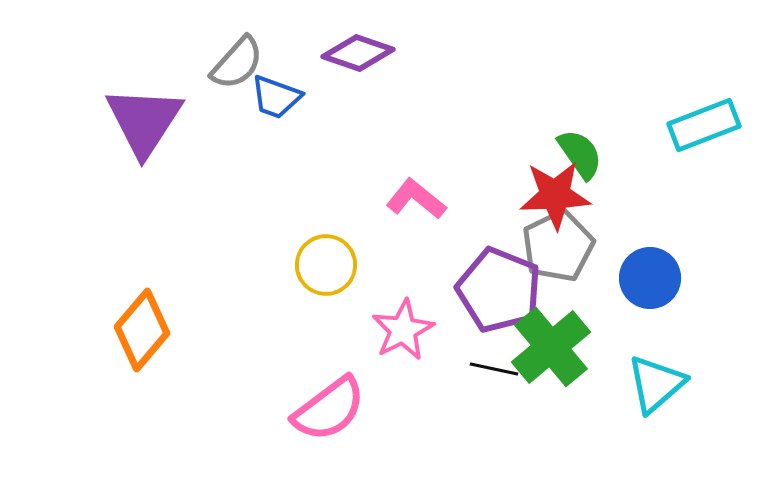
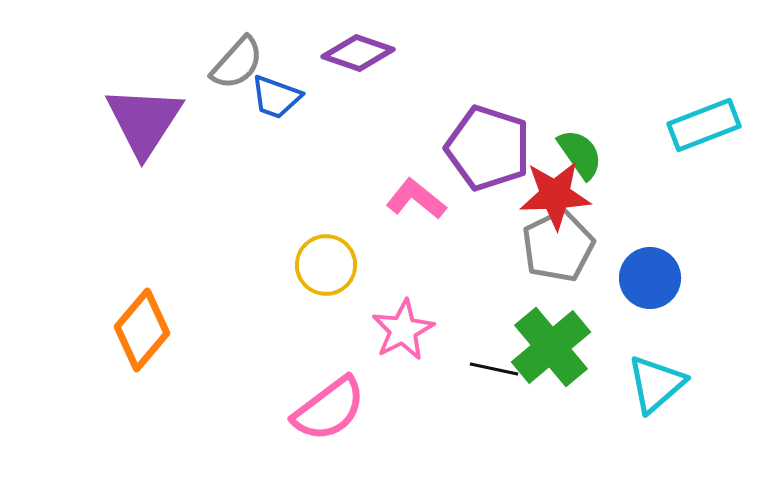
purple pentagon: moved 11 px left, 142 px up; rotated 4 degrees counterclockwise
